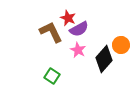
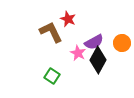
red star: moved 1 px down
purple semicircle: moved 15 px right, 13 px down
orange circle: moved 1 px right, 2 px up
pink star: moved 3 px down
black diamond: moved 6 px left, 1 px down; rotated 12 degrees counterclockwise
